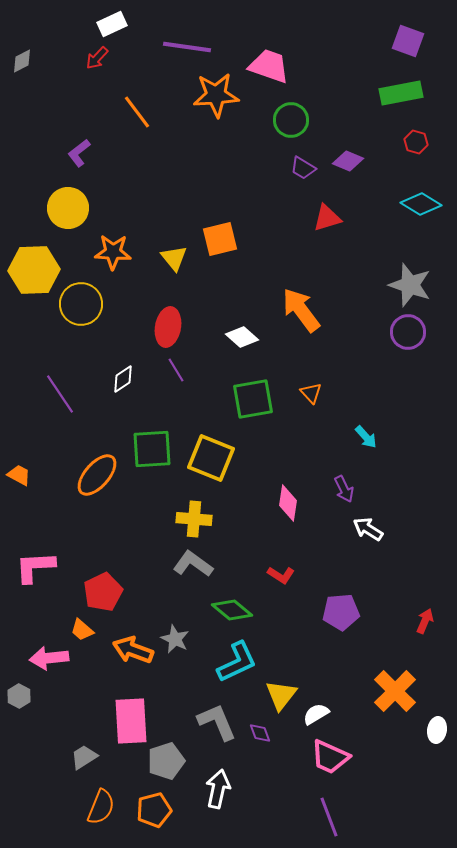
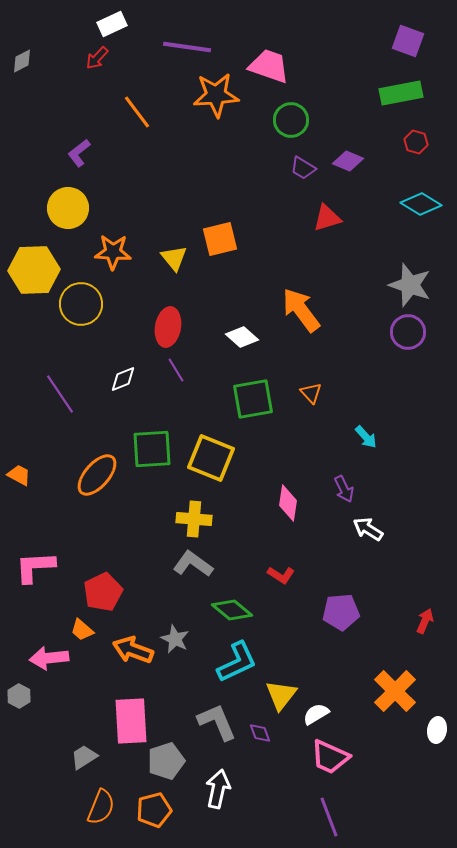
white diamond at (123, 379): rotated 12 degrees clockwise
